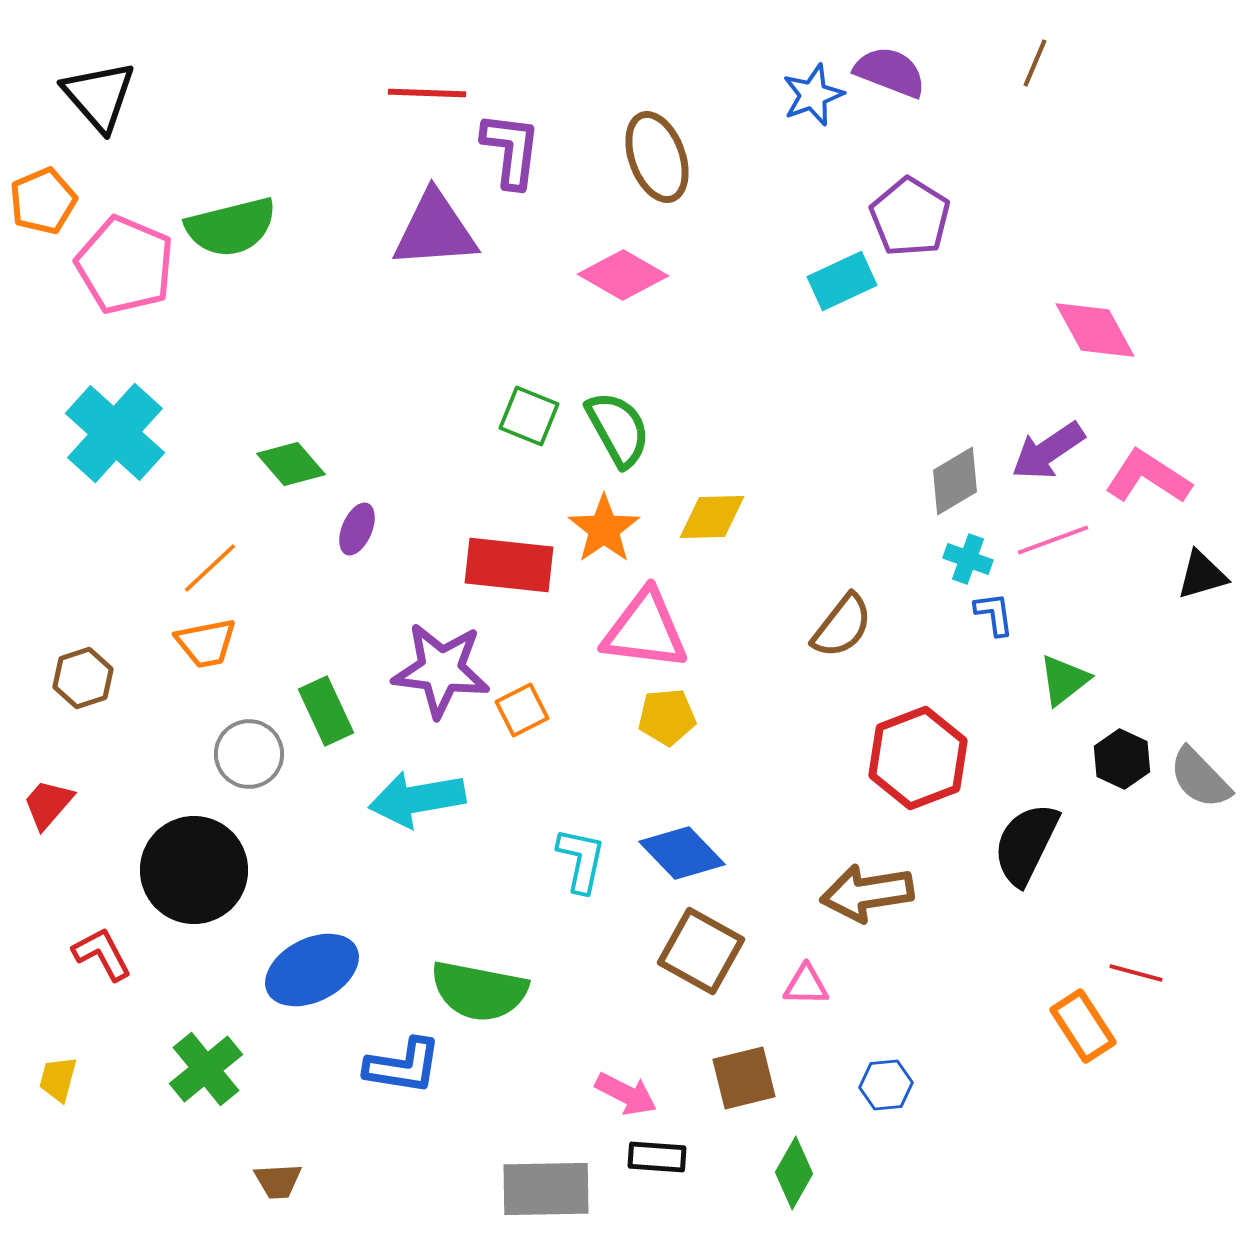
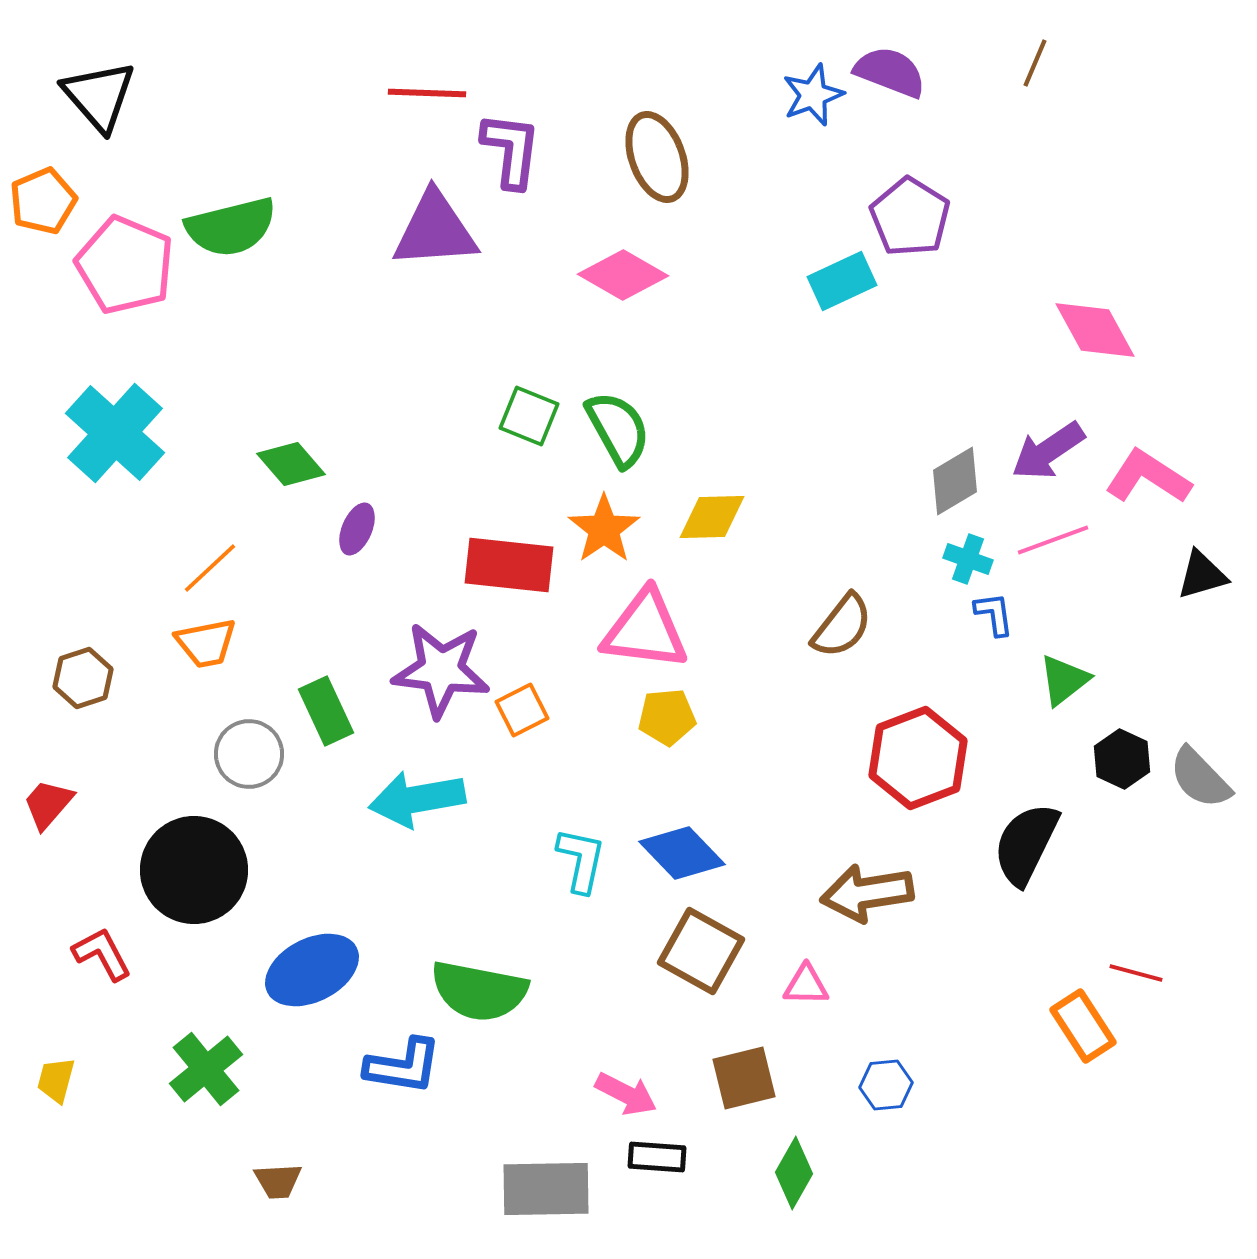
yellow trapezoid at (58, 1079): moved 2 px left, 1 px down
